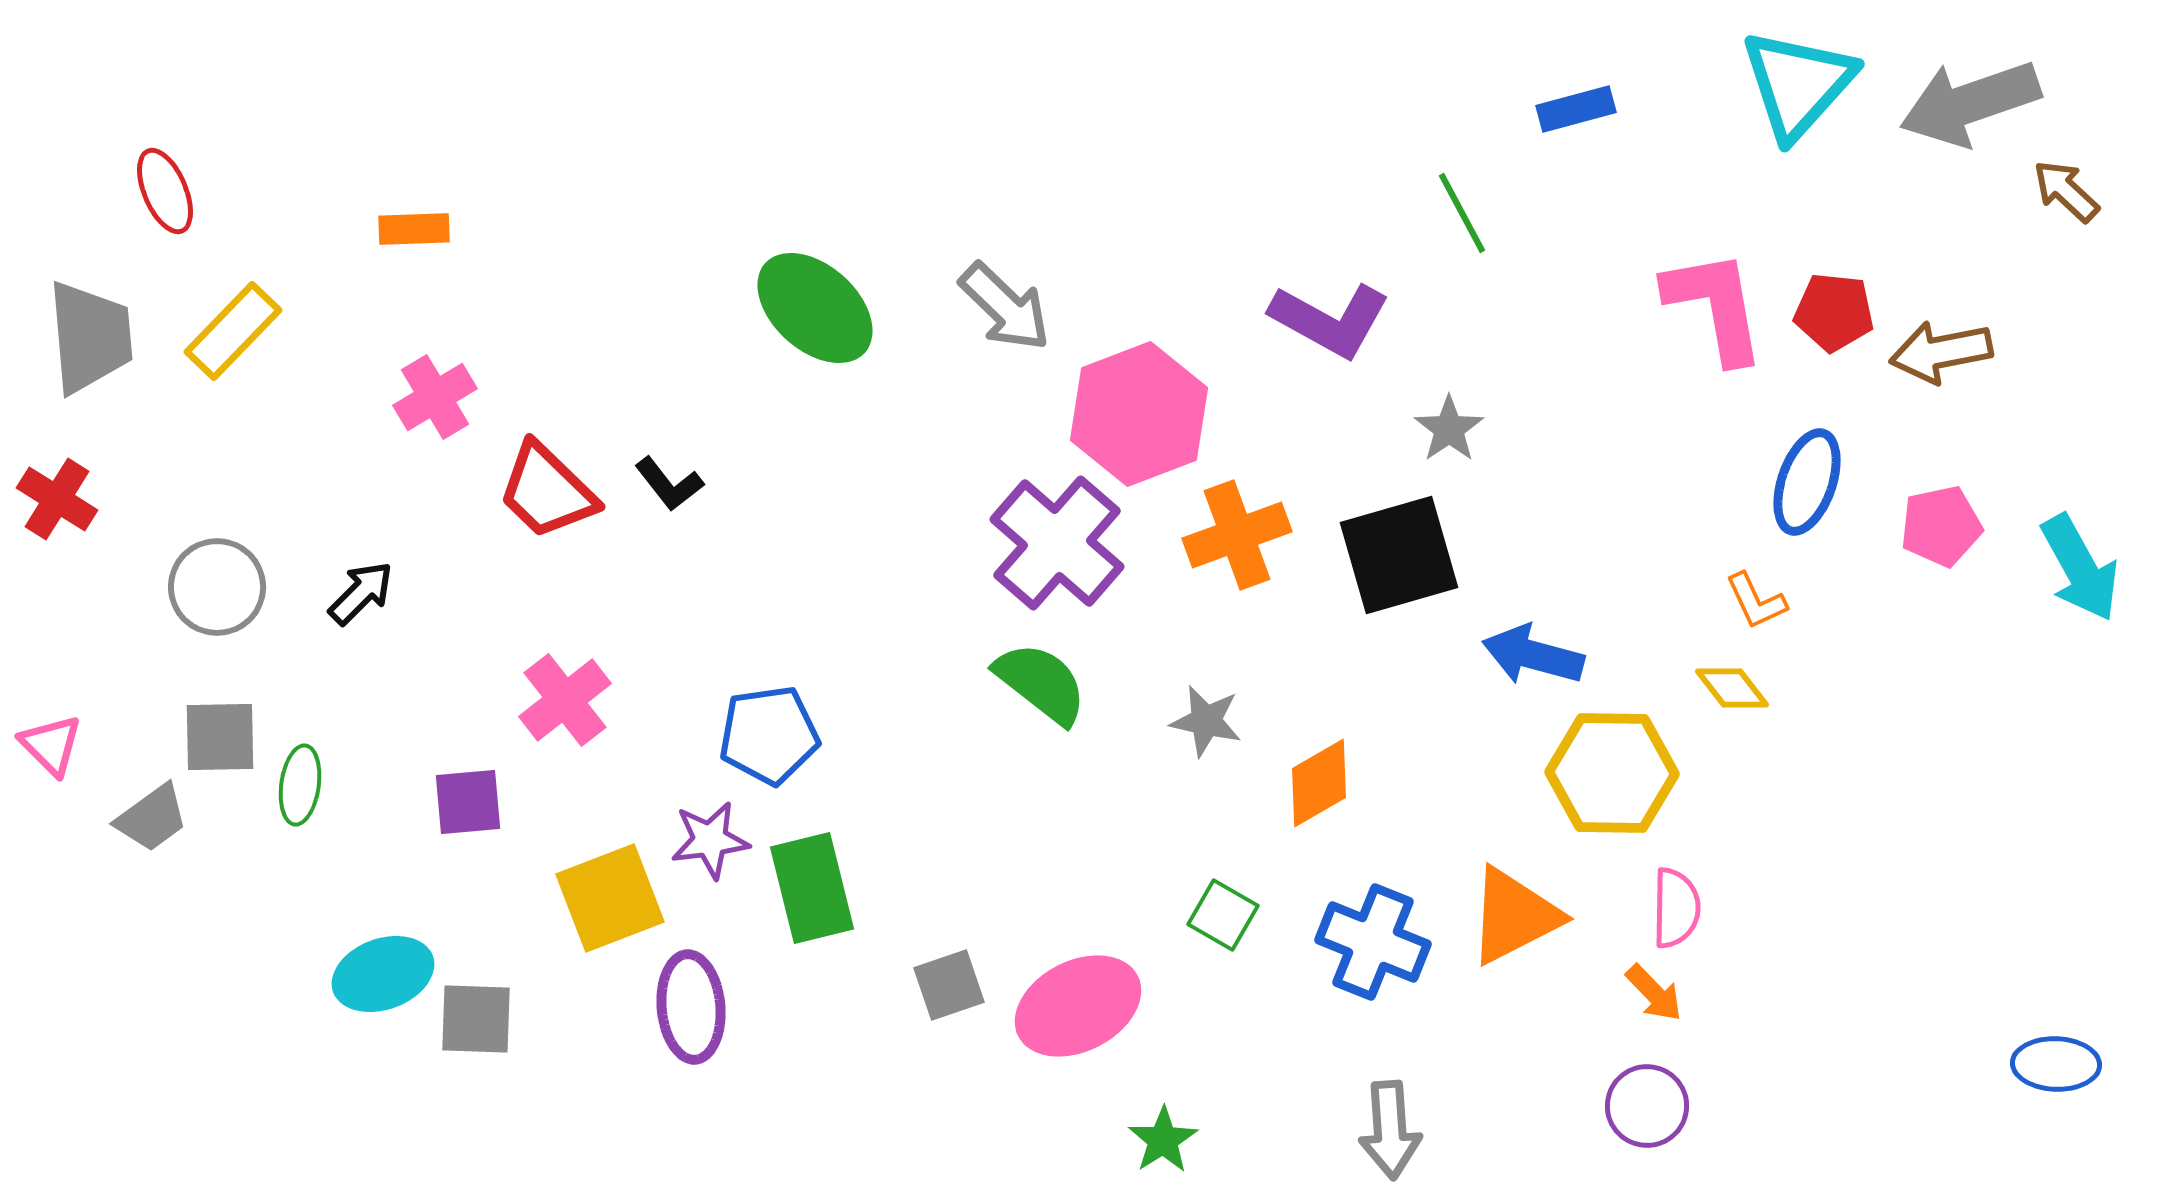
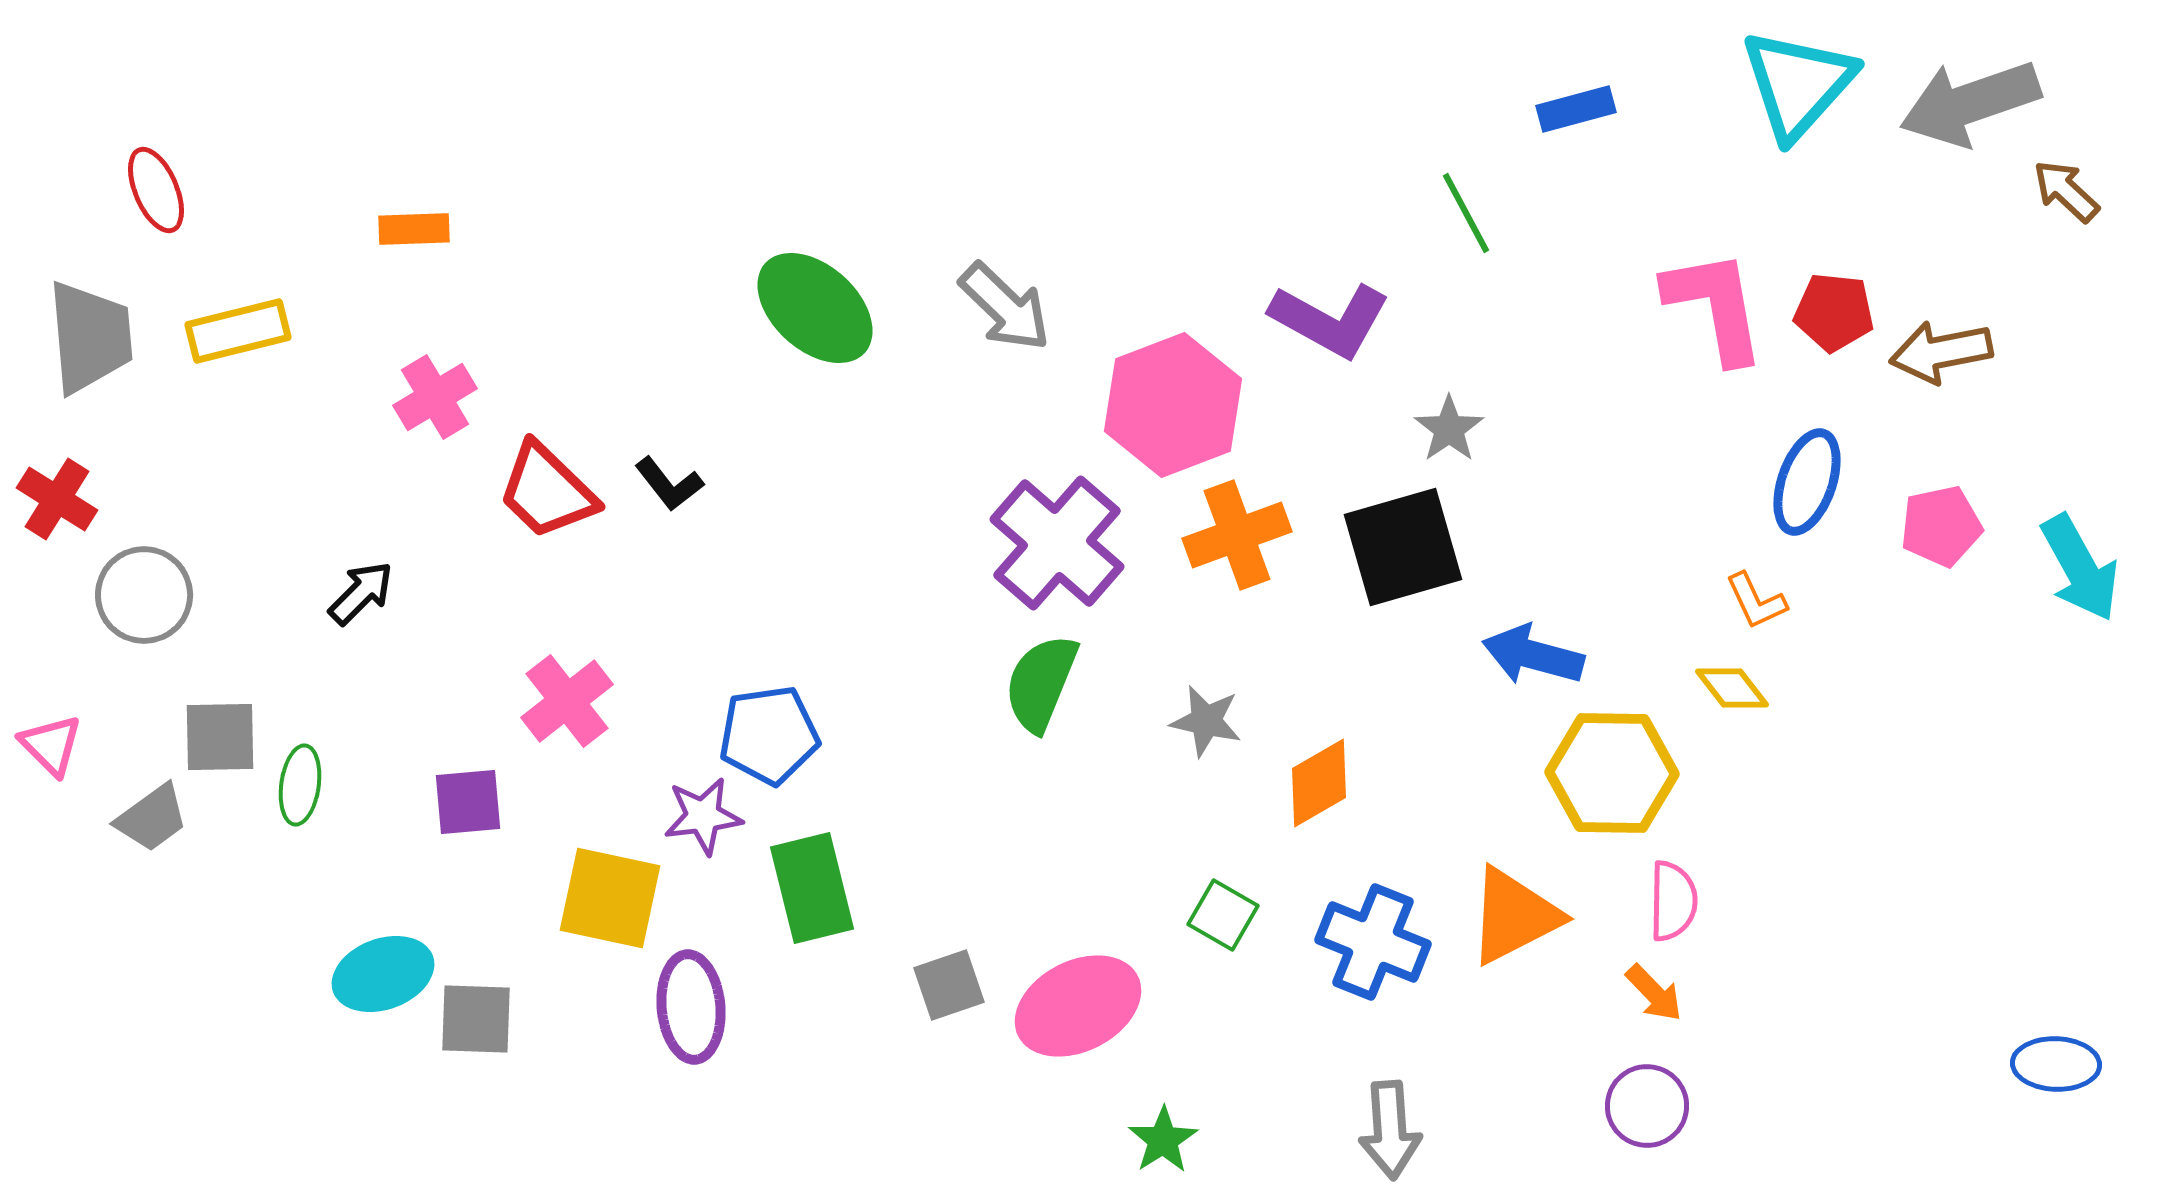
red ellipse at (165, 191): moved 9 px left, 1 px up
green line at (1462, 213): moved 4 px right
yellow rectangle at (233, 331): moved 5 px right; rotated 32 degrees clockwise
pink hexagon at (1139, 414): moved 34 px right, 9 px up
black square at (1399, 555): moved 4 px right, 8 px up
gray circle at (217, 587): moved 73 px left, 8 px down
green semicircle at (1041, 683): rotated 106 degrees counterclockwise
pink cross at (565, 700): moved 2 px right, 1 px down
purple star at (710, 840): moved 7 px left, 24 px up
yellow square at (610, 898): rotated 33 degrees clockwise
pink semicircle at (1676, 908): moved 3 px left, 7 px up
